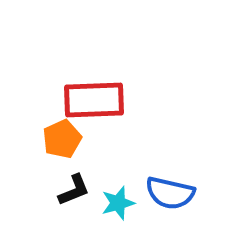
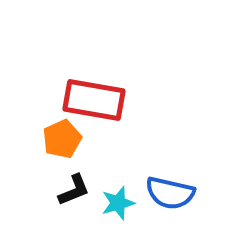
red rectangle: rotated 12 degrees clockwise
